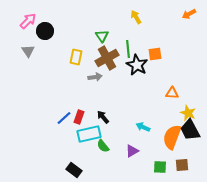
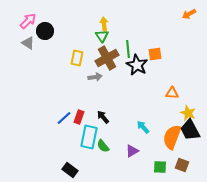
yellow arrow: moved 32 px left, 7 px down; rotated 24 degrees clockwise
gray triangle: moved 8 px up; rotated 24 degrees counterclockwise
yellow rectangle: moved 1 px right, 1 px down
cyan arrow: rotated 24 degrees clockwise
cyan rectangle: moved 3 px down; rotated 65 degrees counterclockwise
brown square: rotated 24 degrees clockwise
black rectangle: moved 4 px left
